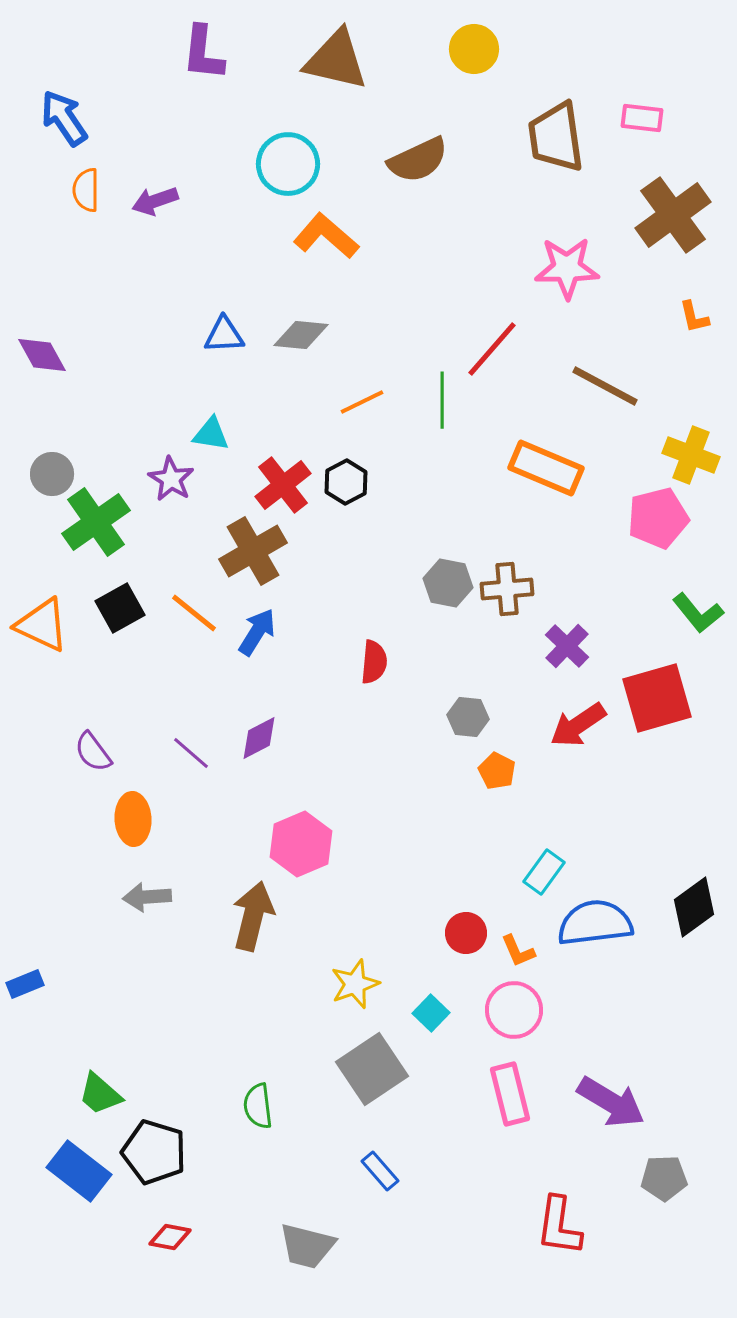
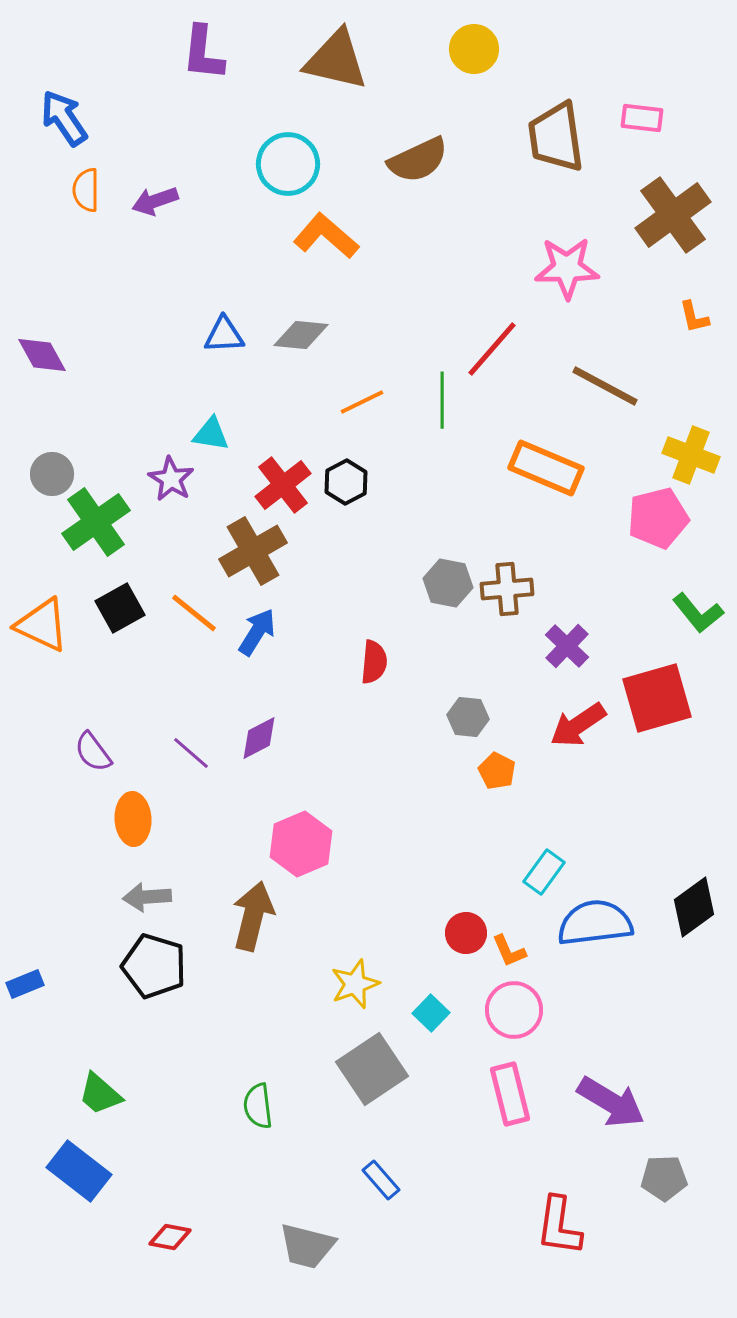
orange L-shape at (518, 951): moved 9 px left
black pentagon at (154, 1152): moved 186 px up
blue rectangle at (380, 1171): moved 1 px right, 9 px down
